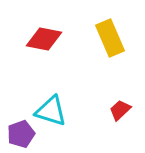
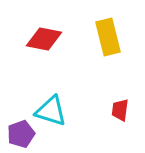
yellow rectangle: moved 2 px left, 1 px up; rotated 9 degrees clockwise
red trapezoid: rotated 40 degrees counterclockwise
